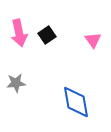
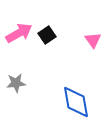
pink arrow: rotated 108 degrees counterclockwise
